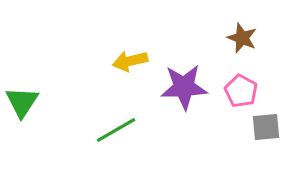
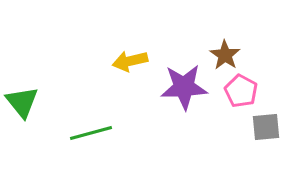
brown star: moved 17 px left, 17 px down; rotated 12 degrees clockwise
green triangle: rotated 12 degrees counterclockwise
green line: moved 25 px left, 3 px down; rotated 15 degrees clockwise
